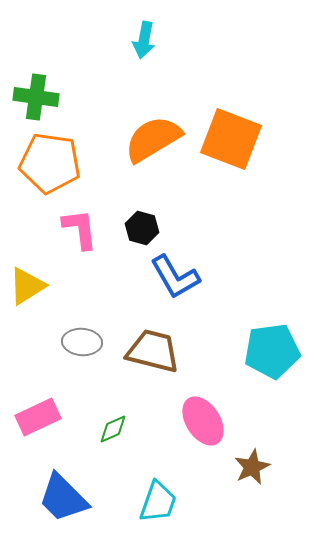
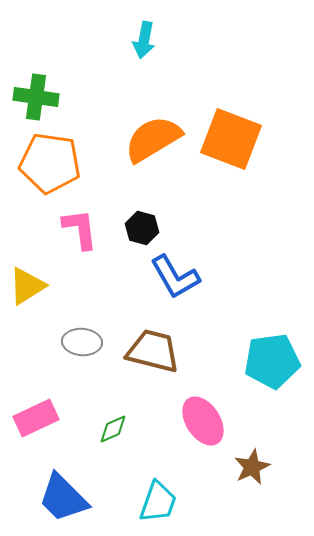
cyan pentagon: moved 10 px down
pink rectangle: moved 2 px left, 1 px down
